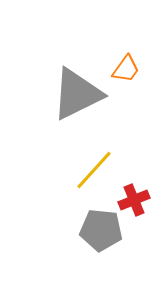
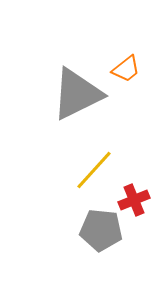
orange trapezoid: rotated 16 degrees clockwise
